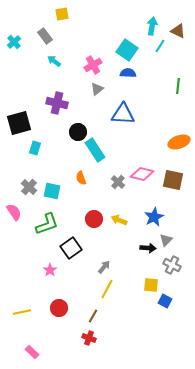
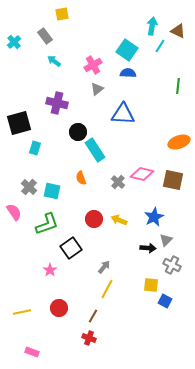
pink rectangle at (32, 352): rotated 24 degrees counterclockwise
